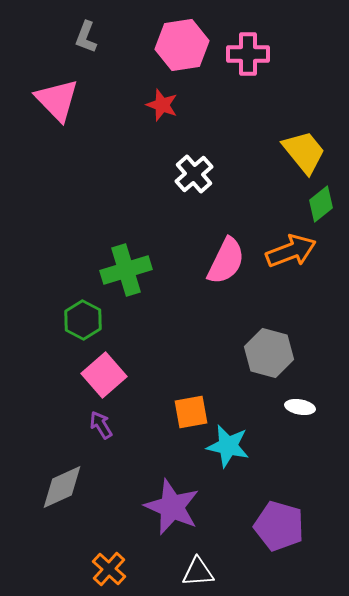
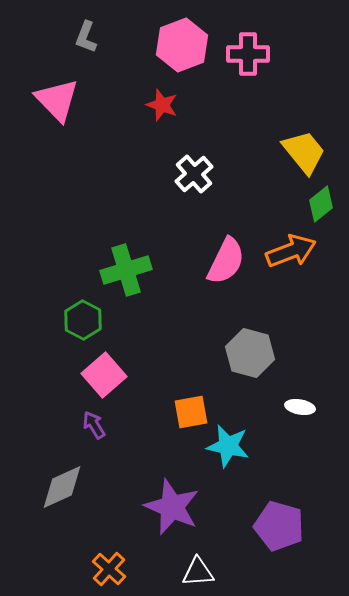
pink hexagon: rotated 12 degrees counterclockwise
gray hexagon: moved 19 px left
purple arrow: moved 7 px left
